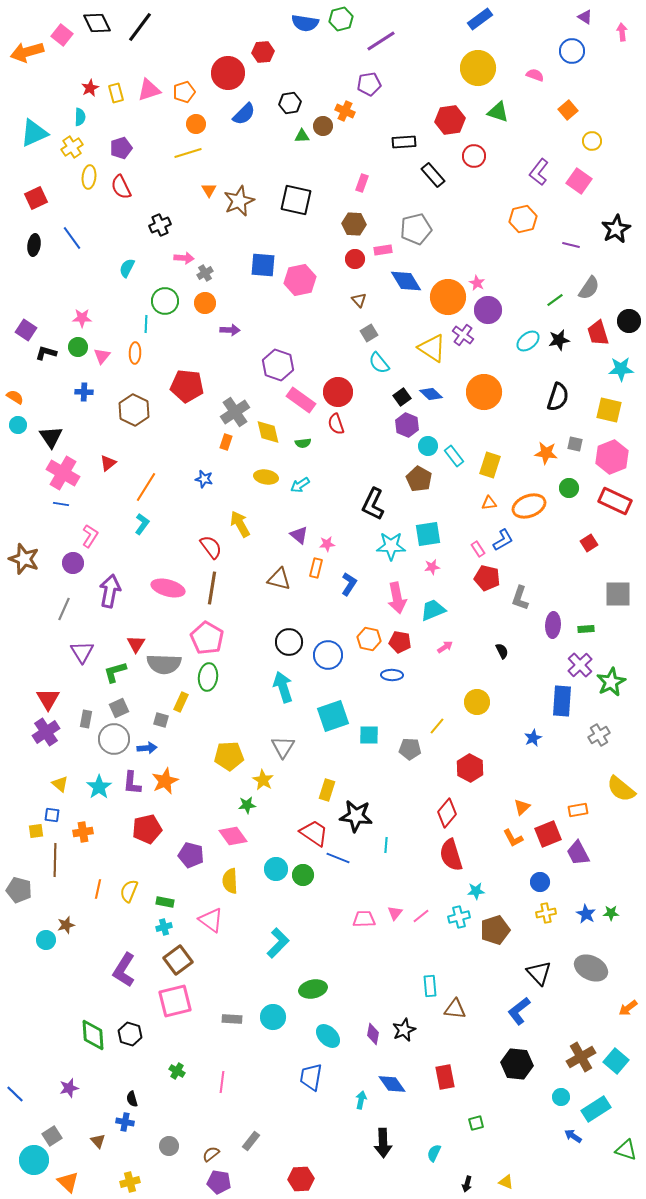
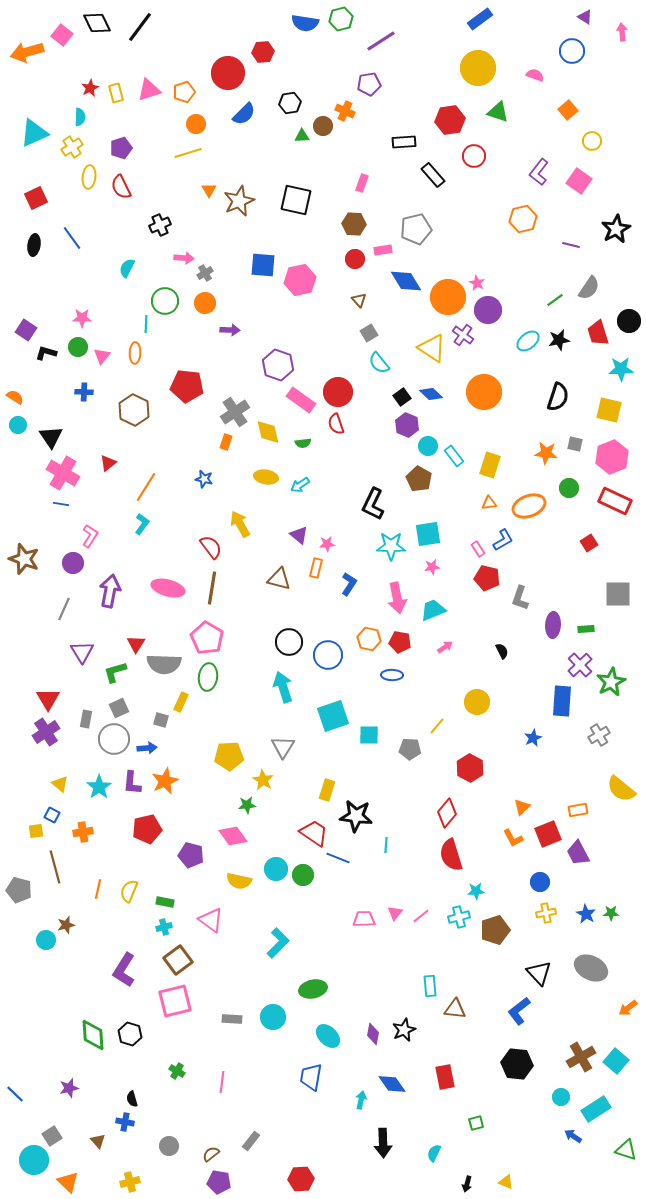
blue square at (52, 815): rotated 21 degrees clockwise
brown line at (55, 860): moved 7 px down; rotated 16 degrees counterclockwise
yellow semicircle at (230, 881): moved 9 px right; rotated 75 degrees counterclockwise
